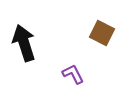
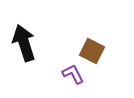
brown square: moved 10 px left, 18 px down
